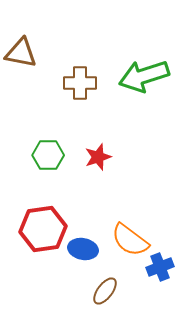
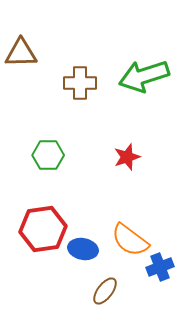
brown triangle: rotated 12 degrees counterclockwise
red star: moved 29 px right
